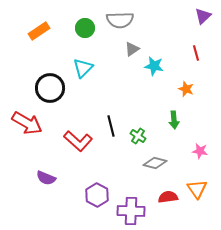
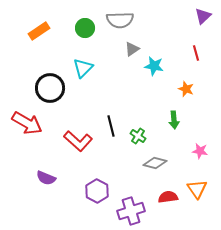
purple hexagon: moved 4 px up
purple cross: rotated 20 degrees counterclockwise
